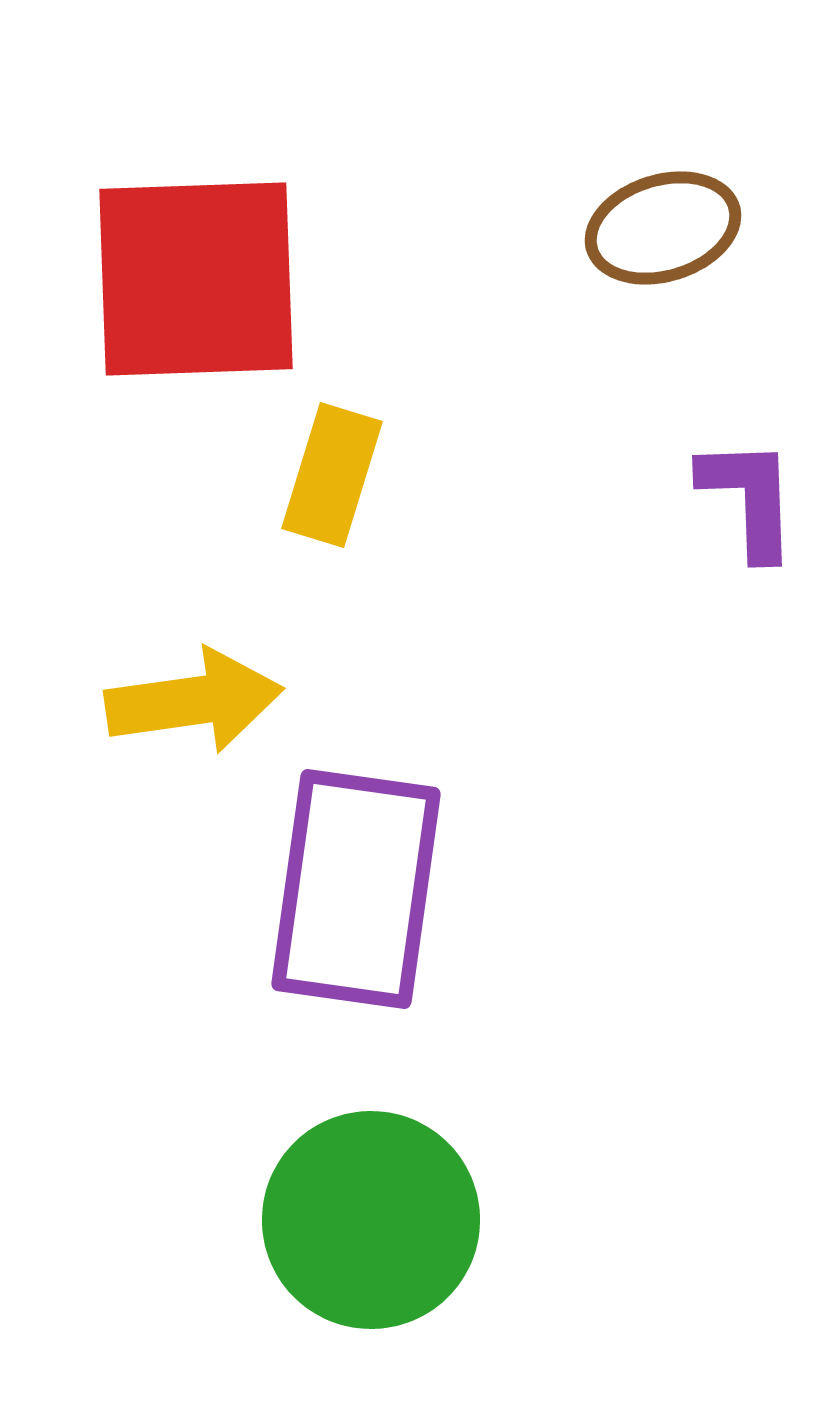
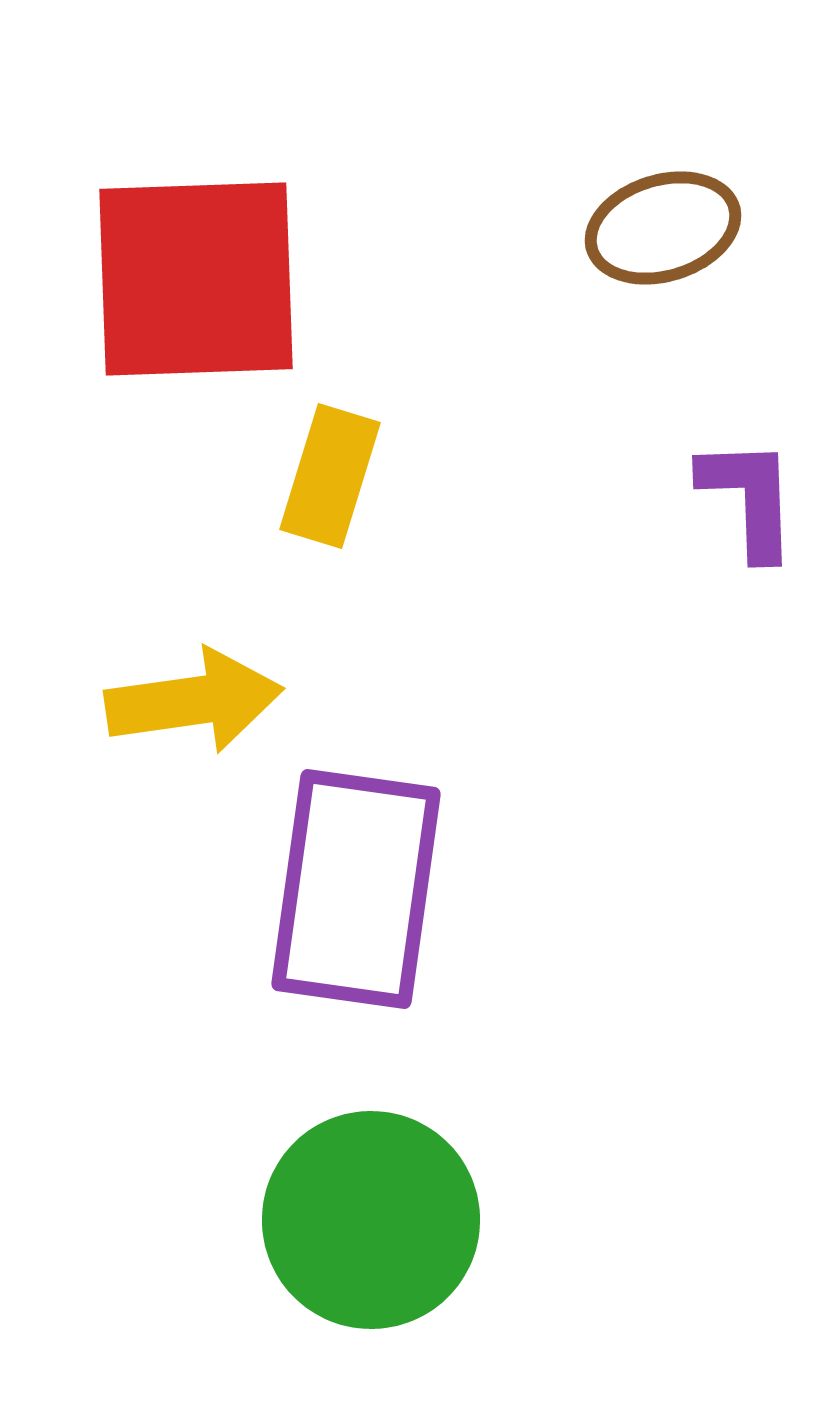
yellow rectangle: moved 2 px left, 1 px down
